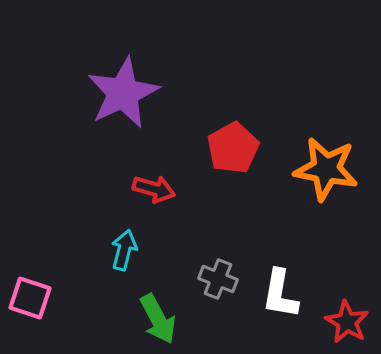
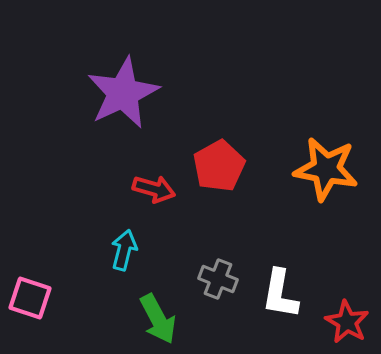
red pentagon: moved 14 px left, 18 px down
